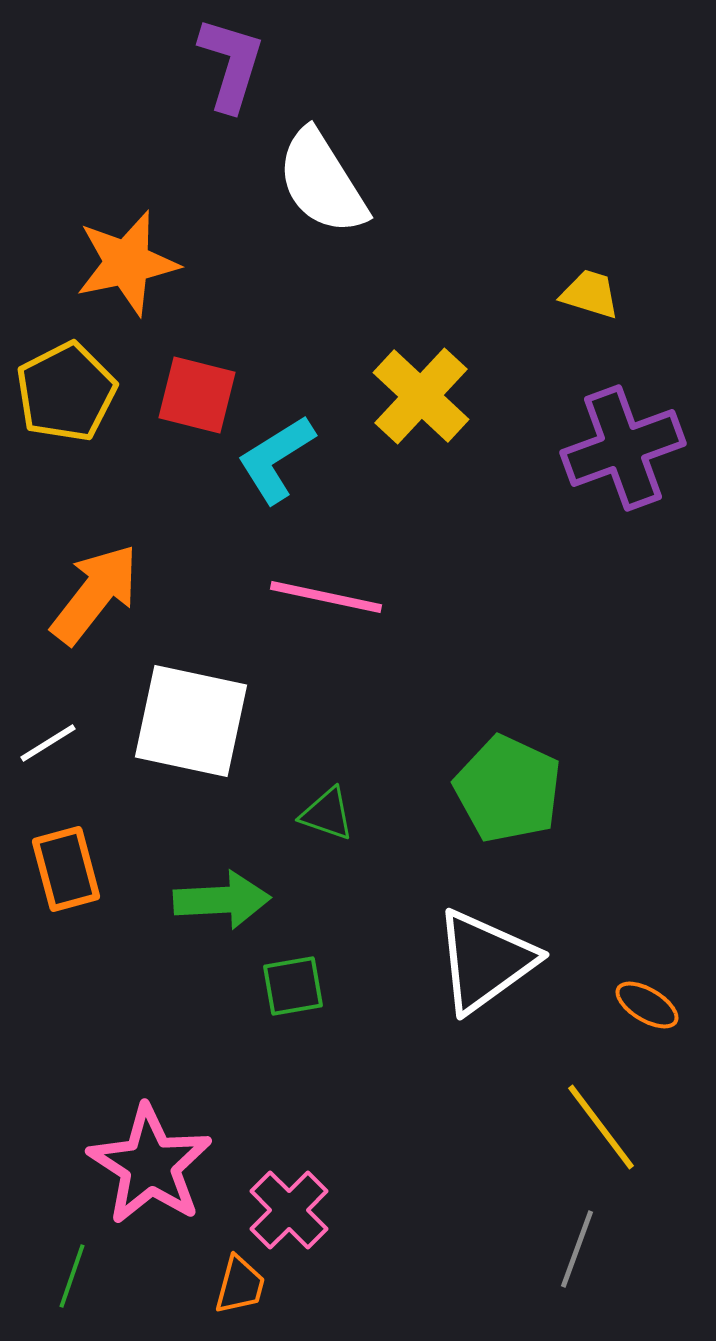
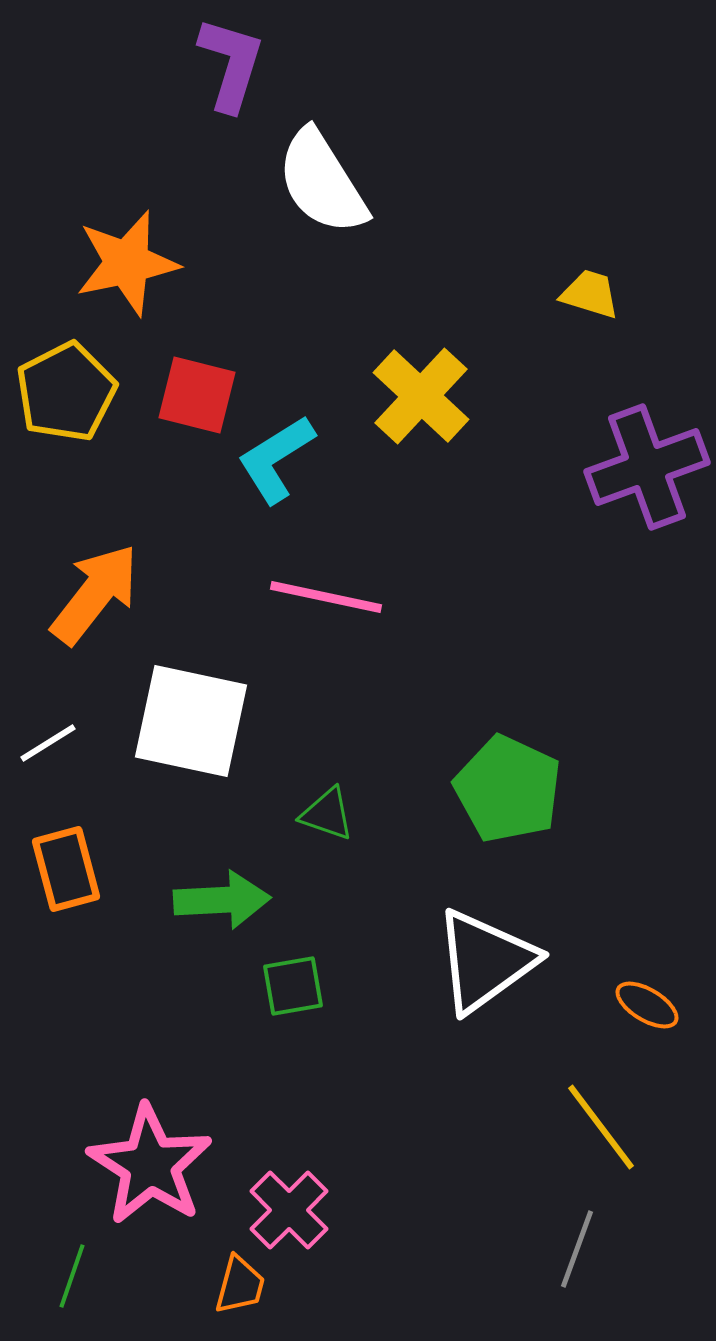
purple cross: moved 24 px right, 19 px down
